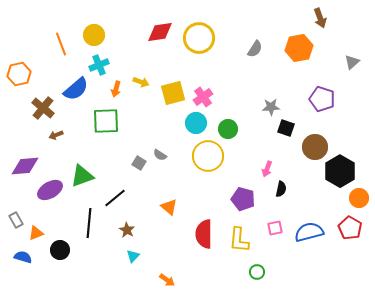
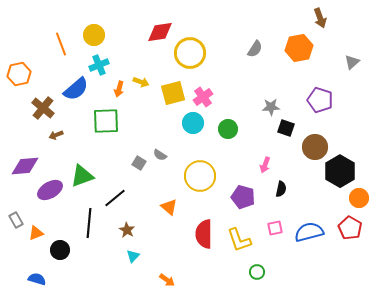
yellow circle at (199, 38): moved 9 px left, 15 px down
orange arrow at (116, 89): moved 3 px right
purple pentagon at (322, 99): moved 2 px left, 1 px down
cyan circle at (196, 123): moved 3 px left
yellow circle at (208, 156): moved 8 px left, 20 px down
pink arrow at (267, 169): moved 2 px left, 4 px up
purple pentagon at (243, 199): moved 2 px up
yellow L-shape at (239, 240): rotated 24 degrees counterclockwise
blue semicircle at (23, 257): moved 14 px right, 22 px down
